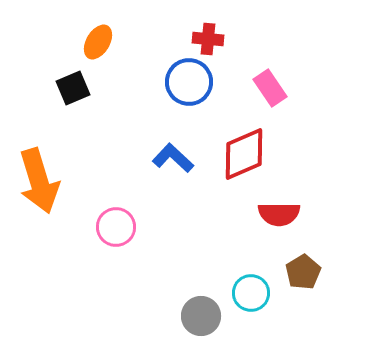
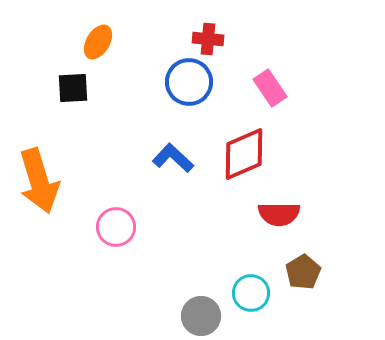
black square: rotated 20 degrees clockwise
